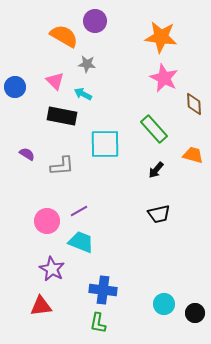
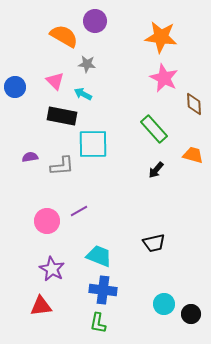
cyan square: moved 12 px left
purple semicircle: moved 3 px right, 3 px down; rotated 42 degrees counterclockwise
black trapezoid: moved 5 px left, 29 px down
cyan trapezoid: moved 18 px right, 14 px down
black circle: moved 4 px left, 1 px down
